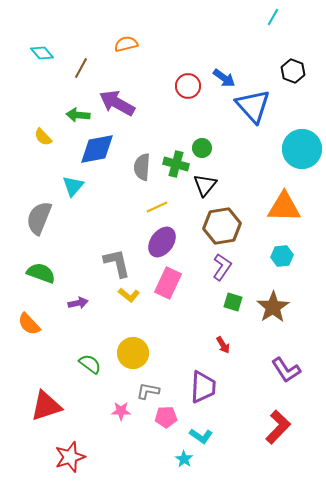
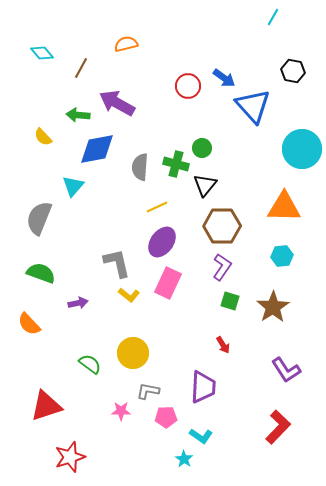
black hexagon at (293, 71): rotated 10 degrees counterclockwise
gray semicircle at (142, 167): moved 2 px left
brown hexagon at (222, 226): rotated 9 degrees clockwise
green square at (233, 302): moved 3 px left, 1 px up
